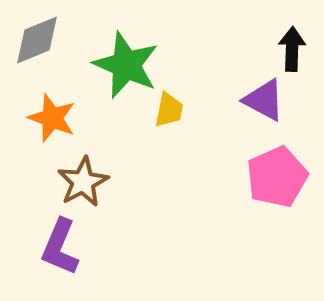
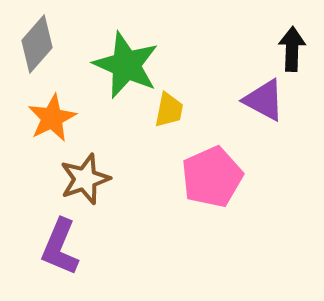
gray diamond: moved 4 px down; rotated 26 degrees counterclockwise
orange star: rotated 24 degrees clockwise
pink pentagon: moved 65 px left
brown star: moved 2 px right, 3 px up; rotated 9 degrees clockwise
